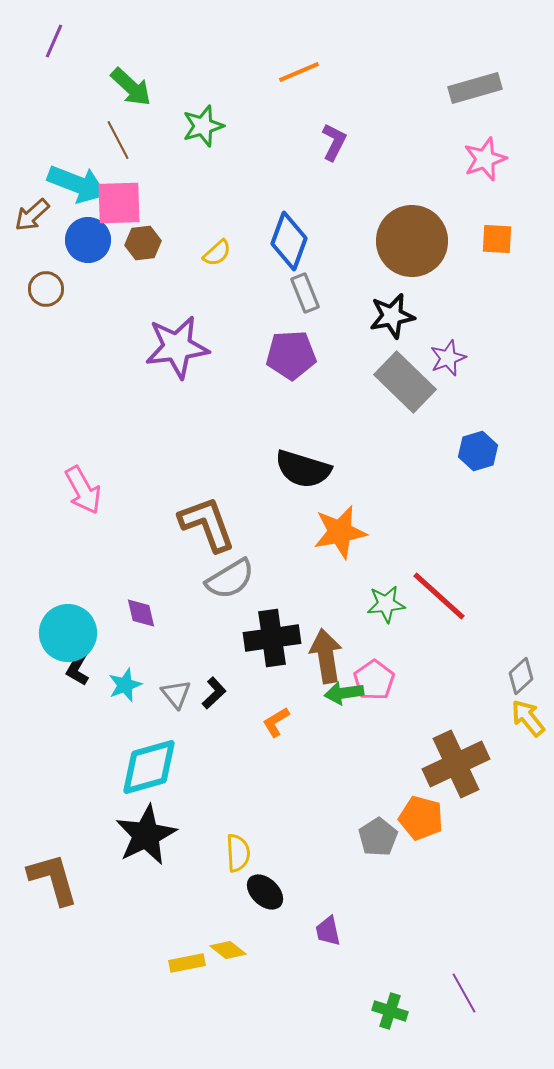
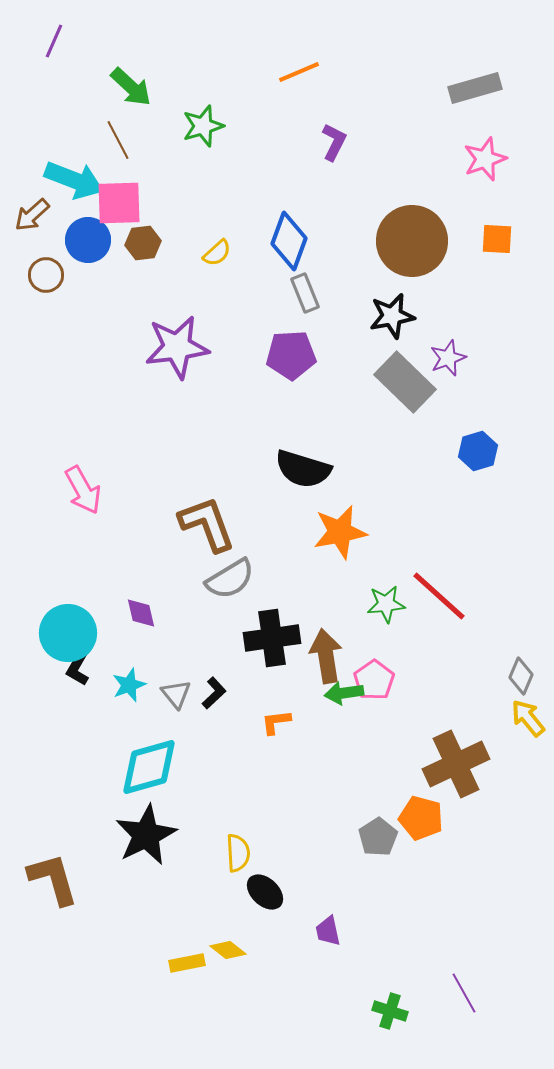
cyan arrow at (77, 184): moved 3 px left, 4 px up
brown circle at (46, 289): moved 14 px up
gray diamond at (521, 676): rotated 24 degrees counterclockwise
cyan star at (125, 685): moved 4 px right
orange L-shape at (276, 722): rotated 24 degrees clockwise
